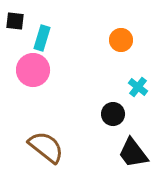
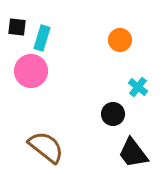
black square: moved 2 px right, 6 px down
orange circle: moved 1 px left
pink circle: moved 2 px left, 1 px down
